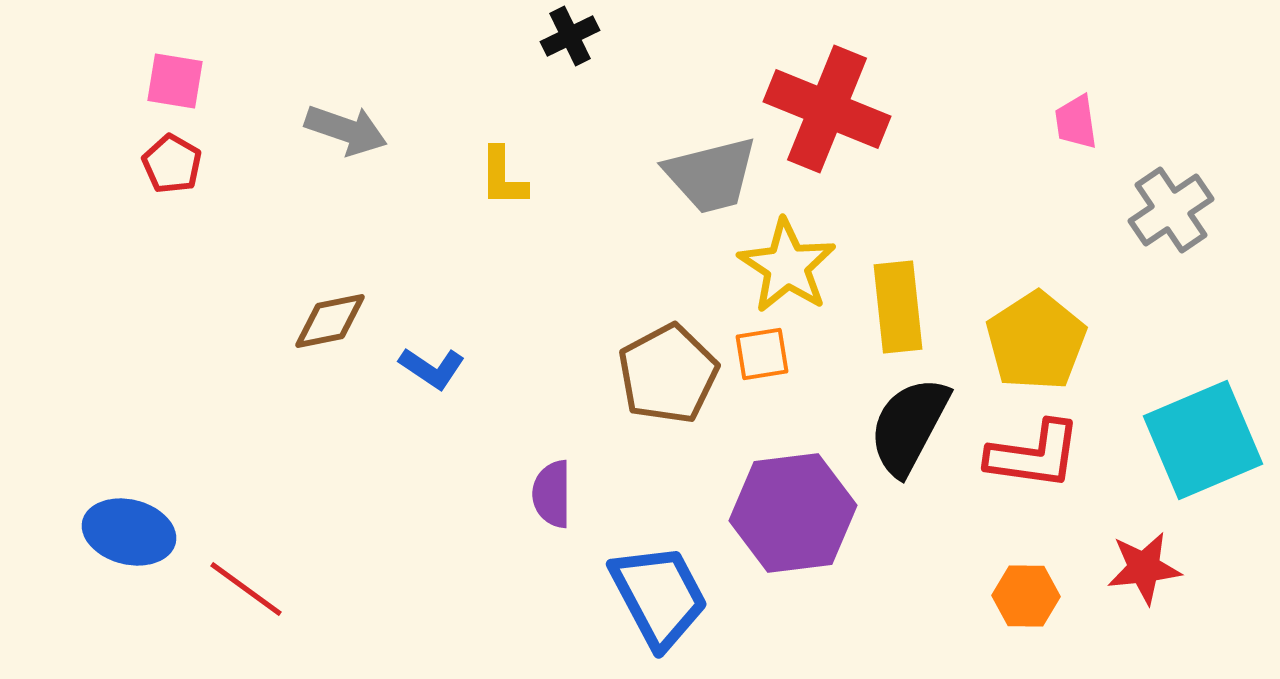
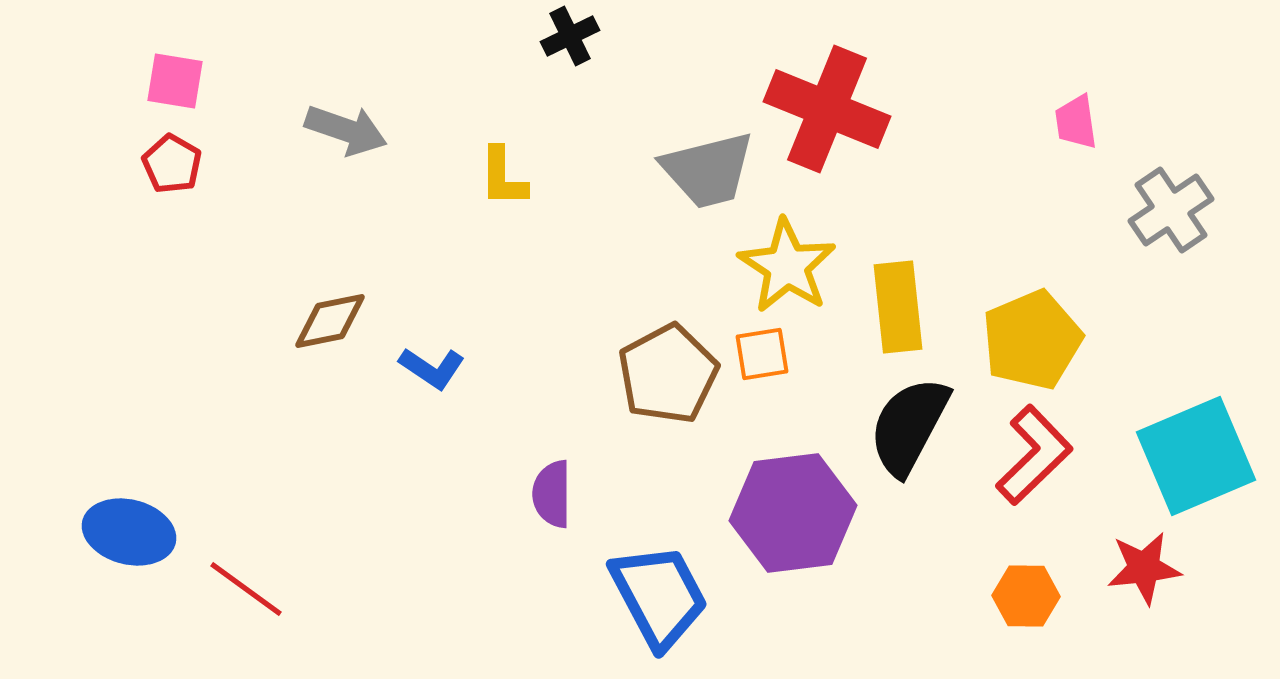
gray trapezoid: moved 3 px left, 5 px up
yellow pentagon: moved 4 px left, 1 px up; rotated 10 degrees clockwise
cyan square: moved 7 px left, 16 px down
red L-shape: rotated 52 degrees counterclockwise
